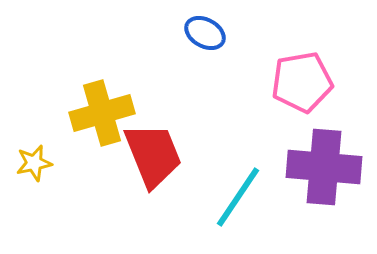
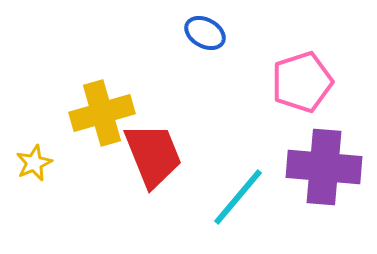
pink pentagon: rotated 8 degrees counterclockwise
yellow star: rotated 12 degrees counterclockwise
cyan line: rotated 6 degrees clockwise
